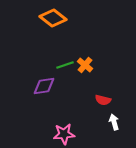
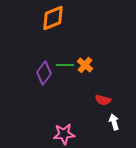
orange diamond: rotated 60 degrees counterclockwise
green line: rotated 18 degrees clockwise
purple diamond: moved 13 px up; rotated 45 degrees counterclockwise
